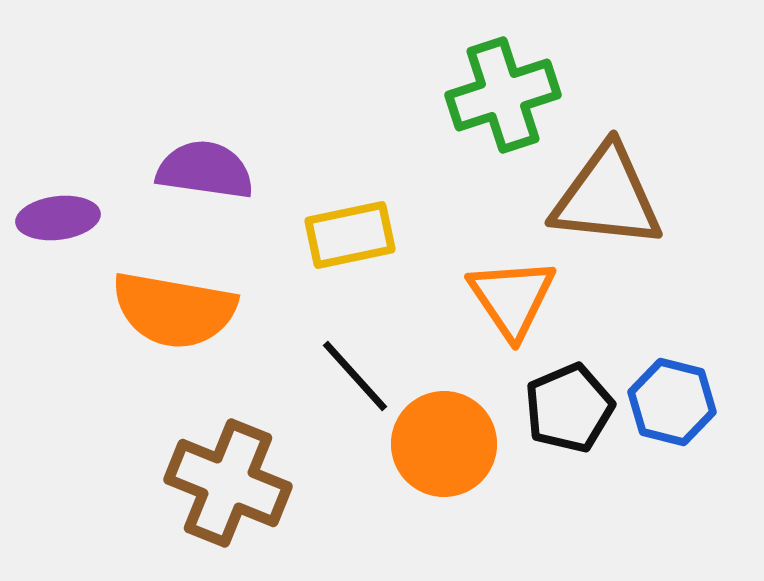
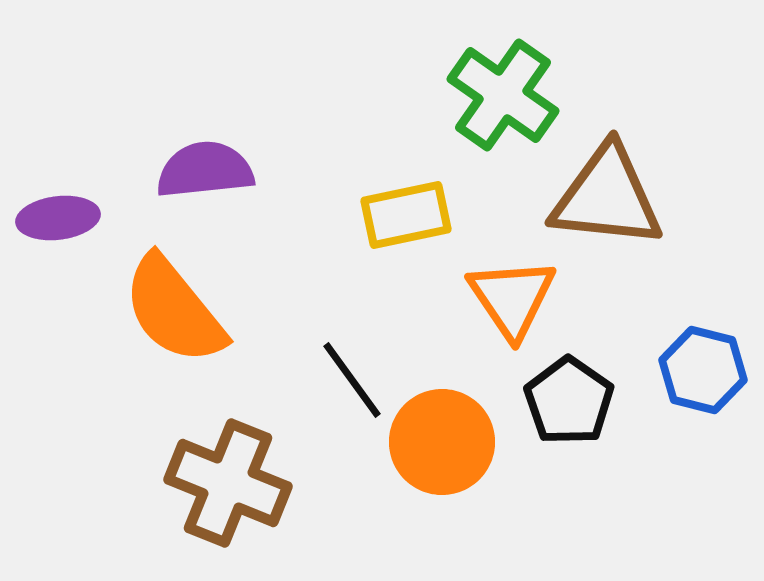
green cross: rotated 37 degrees counterclockwise
purple semicircle: rotated 14 degrees counterclockwise
yellow rectangle: moved 56 px right, 20 px up
orange semicircle: rotated 41 degrees clockwise
black line: moved 3 px left, 4 px down; rotated 6 degrees clockwise
blue hexagon: moved 31 px right, 32 px up
black pentagon: moved 7 px up; rotated 14 degrees counterclockwise
orange circle: moved 2 px left, 2 px up
